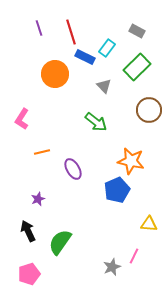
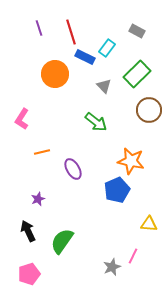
green rectangle: moved 7 px down
green semicircle: moved 2 px right, 1 px up
pink line: moved 1 px left
